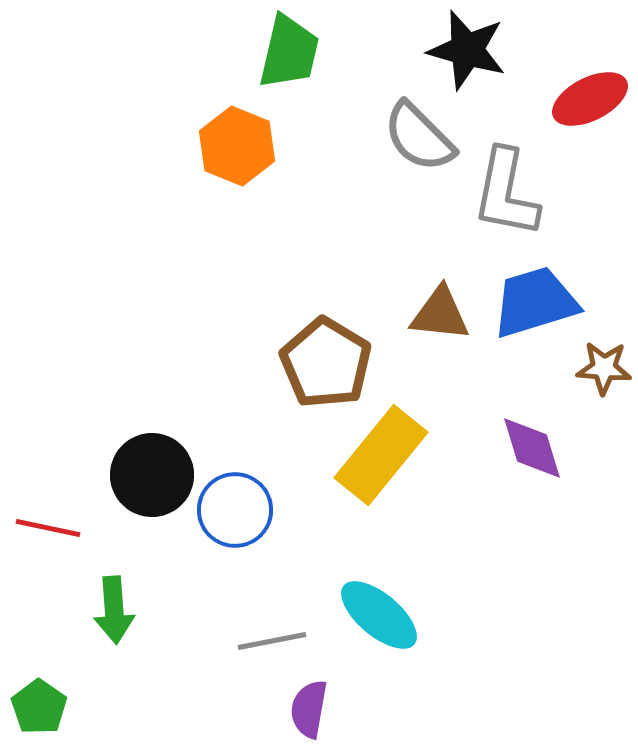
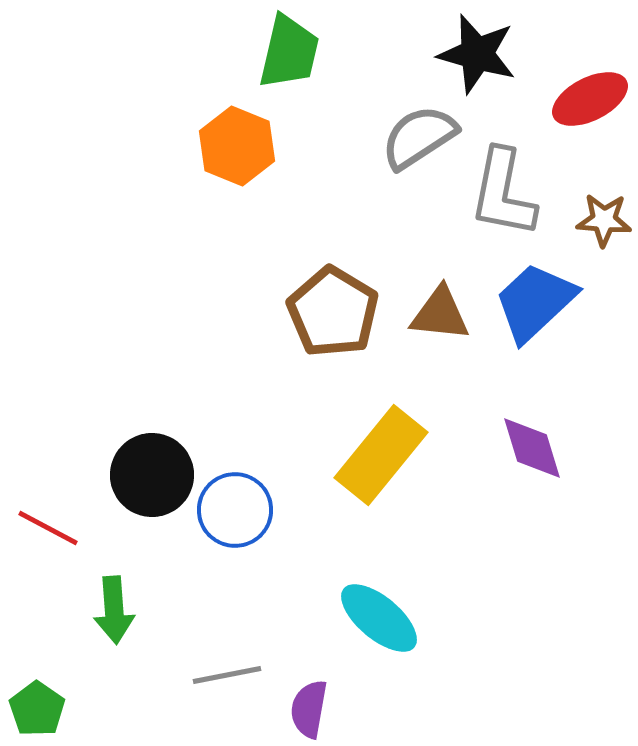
black star: moved 10 px right, 4 px down
gray semicircle: rotated 102 degrees clockwise
gray L-shape: moved 3 px left
blue trapezoid: rotated 26 degrees counterclockwise
brown pentagon: moved 7 px right, 51 px up
brown star: moved 148 px up
red line: rotated 16 degrees clockwise
cyan ellipse: moved 3 px down
gray line: moved 45 px left, 34 px down
green pentagon: moved 2 px left, 2 px down
